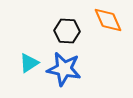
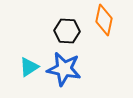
orange diamond: moved 4 px left; rotated 36 degrees clockwise
cyan triangle: moved 4 px down
